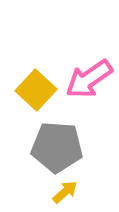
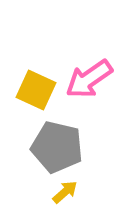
yellow square: rotated 18 degrees counterclockwise
gray pentagon: rotated 9 degrees clockwise
